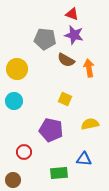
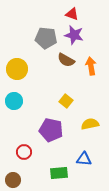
gray pentagon: moved 1 px right, 1 px up
orange arrow: moved 2 px right, 2 px up
yellow square: moved 1 px right, 2 px down; rotated 16 degrees clockwise
